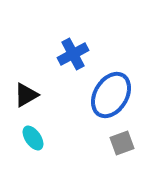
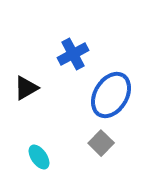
black triangle: moved 7 px up
cyan ellipse: moved 6 px right, 19 px down
gray square: moved 21 px left; rotated 25 degrees counterclockwise
